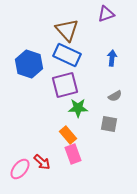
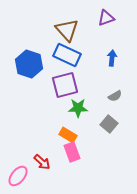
purple triangle: moved 4 px down
gray square: rotated 30 degrees clockwise
orange rectangle: rotated 18 degrees counterclockwise
pink rectangle: moved 1 px left, 2 px up
pink ellipse: moved 2 px left, 7 px down
